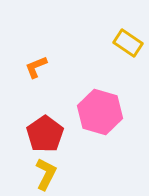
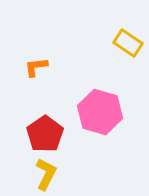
orange L-shape: rotated 15 degrees clockwise
